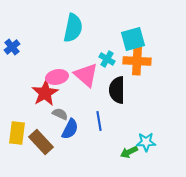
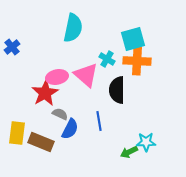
brown rectangle: rotated 25 degrees counterclockwise
